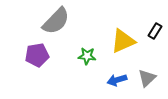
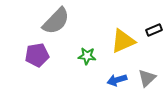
black rectangle: moved 1 px left, 1 px up; rotated 35 degrees clockwise
